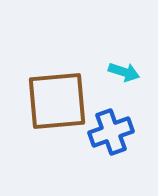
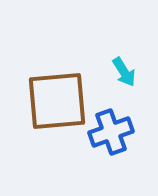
cyan arrow: rotated 40 degrees clockwise
